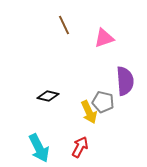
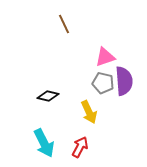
brown line: moved 1 px up
pink triangle: moved 1 px right, 19 px down
purple semicircle: moved 1 px left
gray pentagon: moved 19 px up
cyan arrow: moved 5 px right, 5 px up
